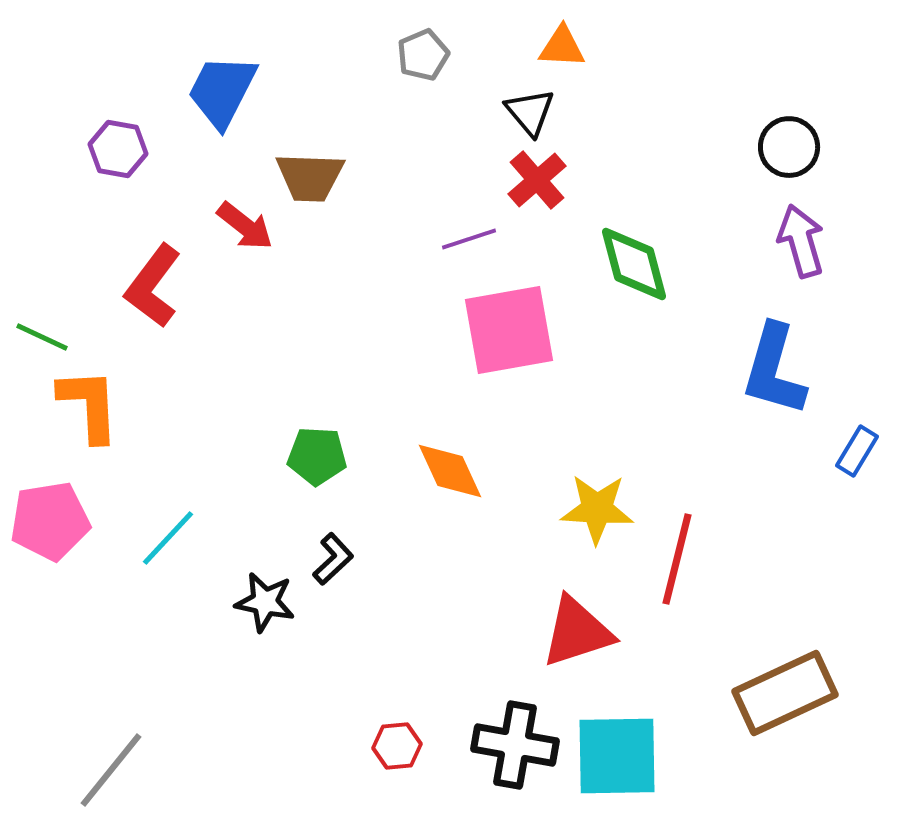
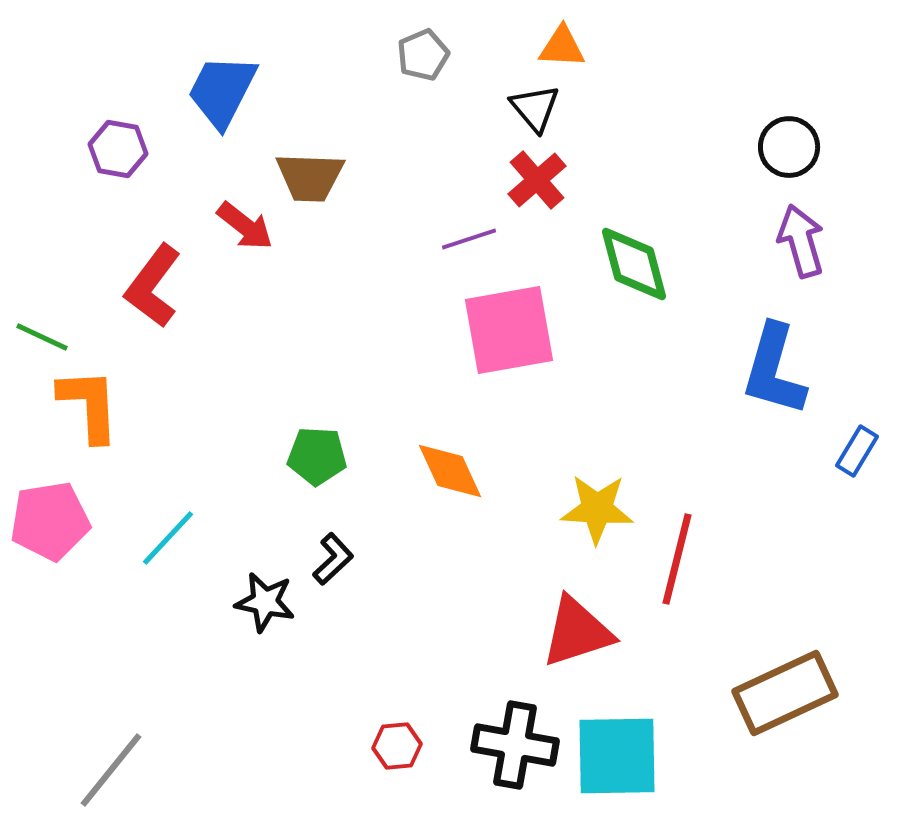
black triangle: moved 5 px right, 4 px up
